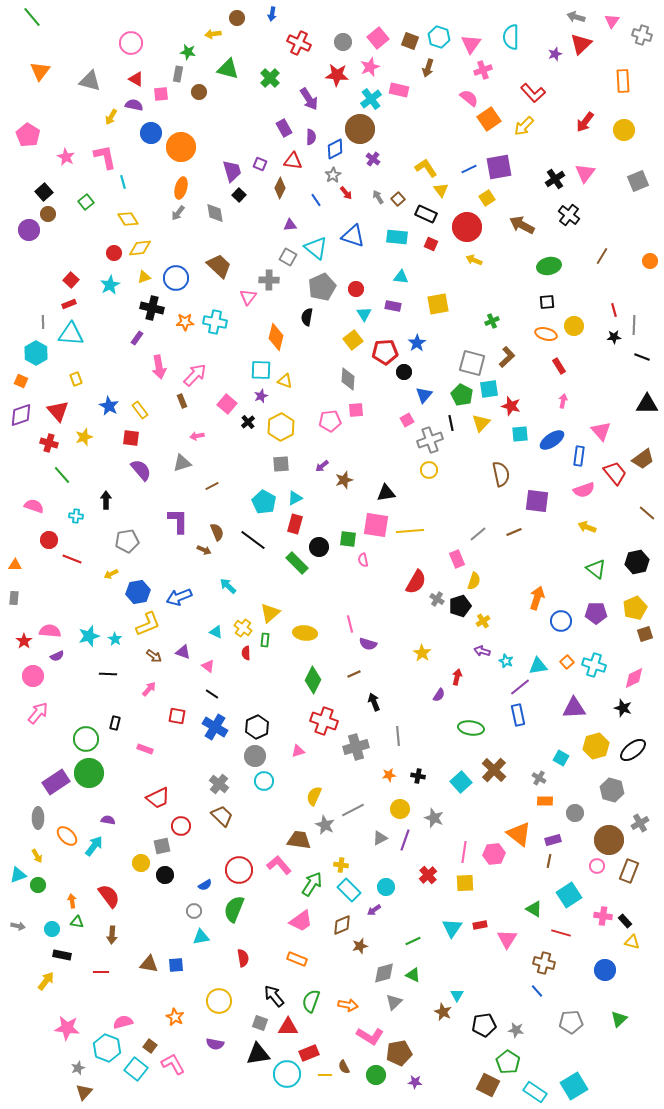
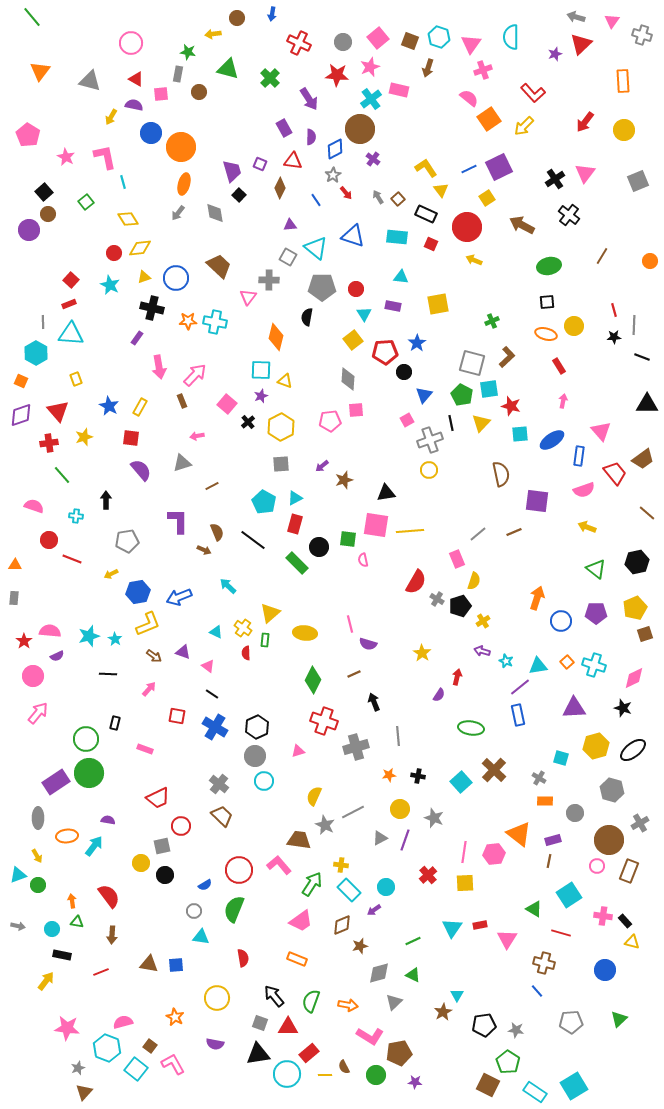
purple square at (499, 167): rotated 16 degrees counterclockwise
orange ellipse at (181, 188): moved 3 px right, 4 px up
cyan star at (110, 285): rotated 18 degrees counterclockwise
gray pentagon at (322, 287): rotated 24 degrees clockwise
orange star at (185, 322): moved 3 px right, 1 px up
yellow rectangle at (140, 410): moved 3 px up; rotated 66 degrees clockwise
red cross at (49, 443): rotated 24 degrees counterclockwise
cyan square at (561, 758): rotated 14 degrees counterclockwise
gray line at (353, 810): moved 2 px down
orange ellipse at (67, 836): rotated 50 degrees counterclockwise
cyan triangle at (201, 937): rotated 18 degrees clockwise
red line at (101, 972): rotated 21 degrees counterclockwise
gray diamond at (384, 973): moved 5 px left
yellow circle at (219, 1001): moved 2 px left, 3 px up
brown star at (443, 1012): rotated 18 degrees clockwise
red rectangle at (309, 1053): rotated 18 degrees counterclockwise
